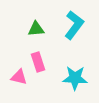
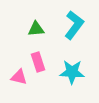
cyan star: moved 3 px left, 6 px up
